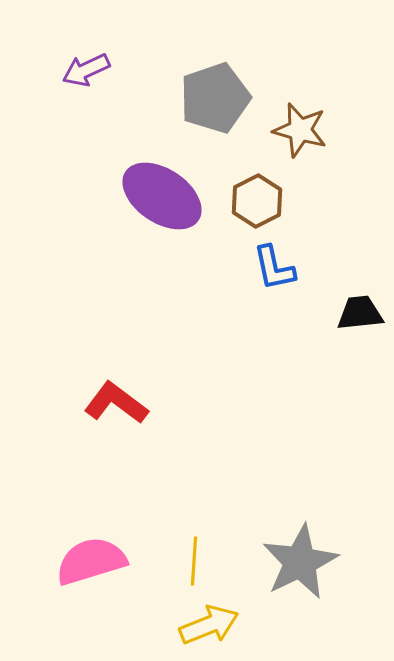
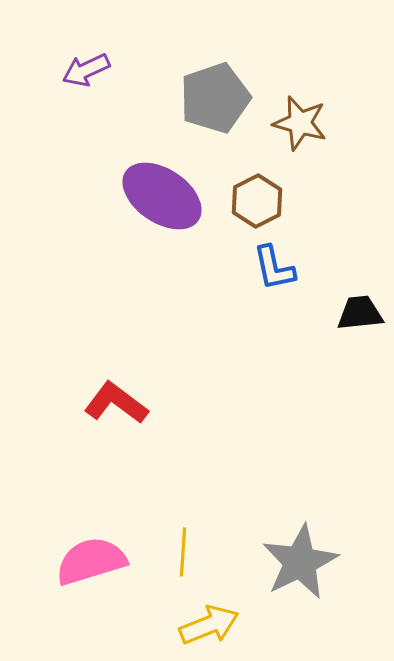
brown star: moved 7 px up
yellow line: moved 11 px left, 9 px up
